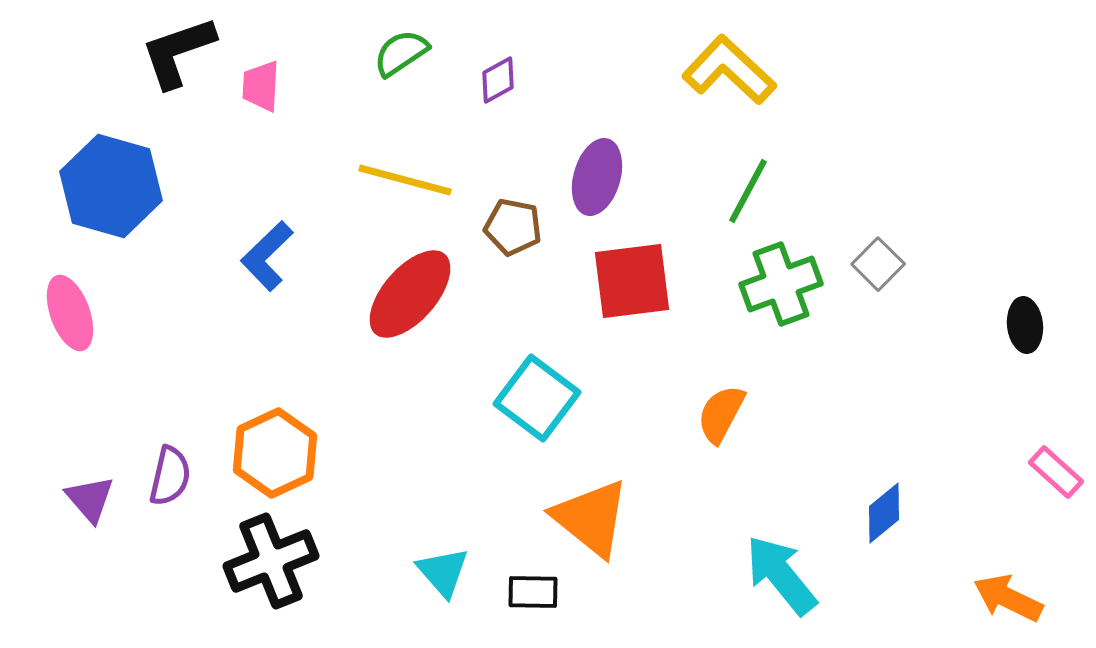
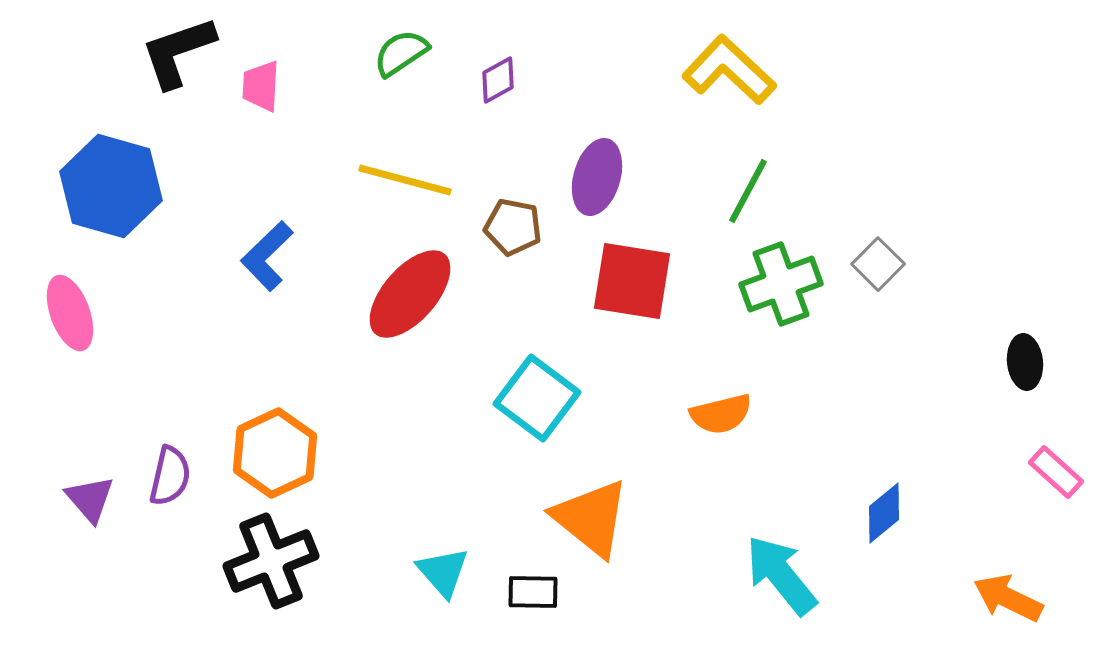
red square: rotated 16 degrees clockwise
black ellipse: moved 37 px down
orange semicircle: rotated 132 degrees counterclockwise
